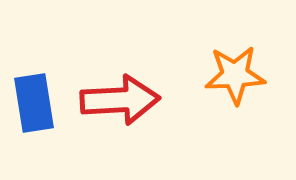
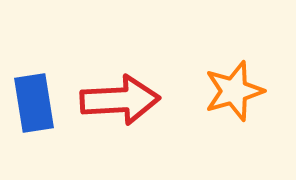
orange star: moved 1 px left, 16 px down; rotated 14 degrees counterclockwise
